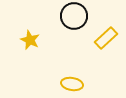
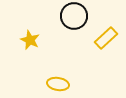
yellow ellipse: moved 14 px left
